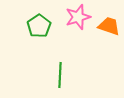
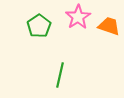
pink star: rotated 15 degrees counterclockwise
green line: rotated 10 degrees clockwise
